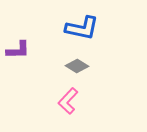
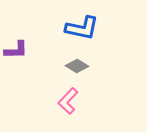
purple L-shape: moved 2 px left
